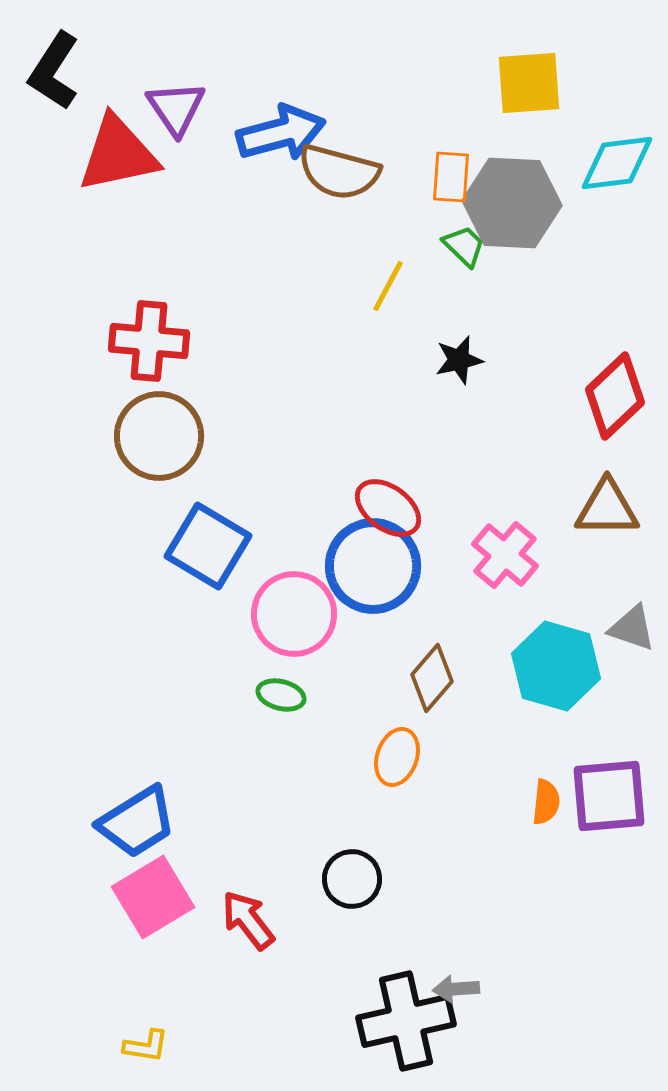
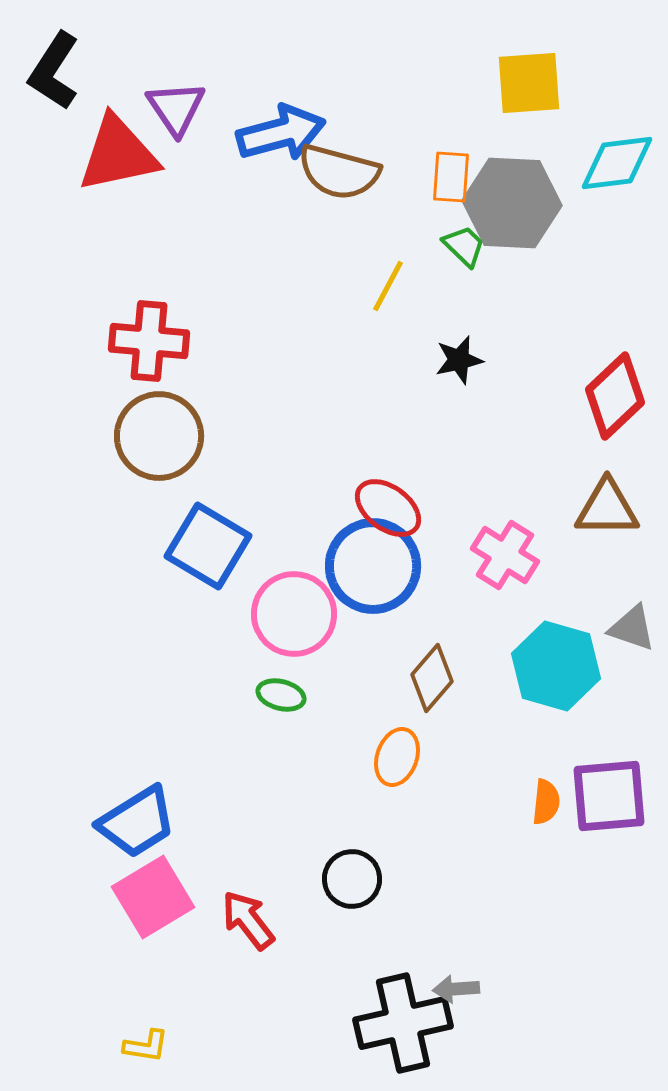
pink cross: rotated 8 degrees counterclockwise
black cross: moved 3 px left, 2 px down
